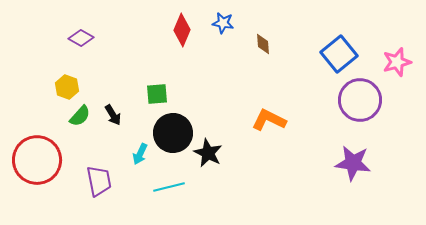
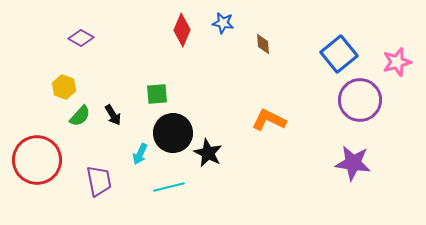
yellow hexagon: moved 3 px left
